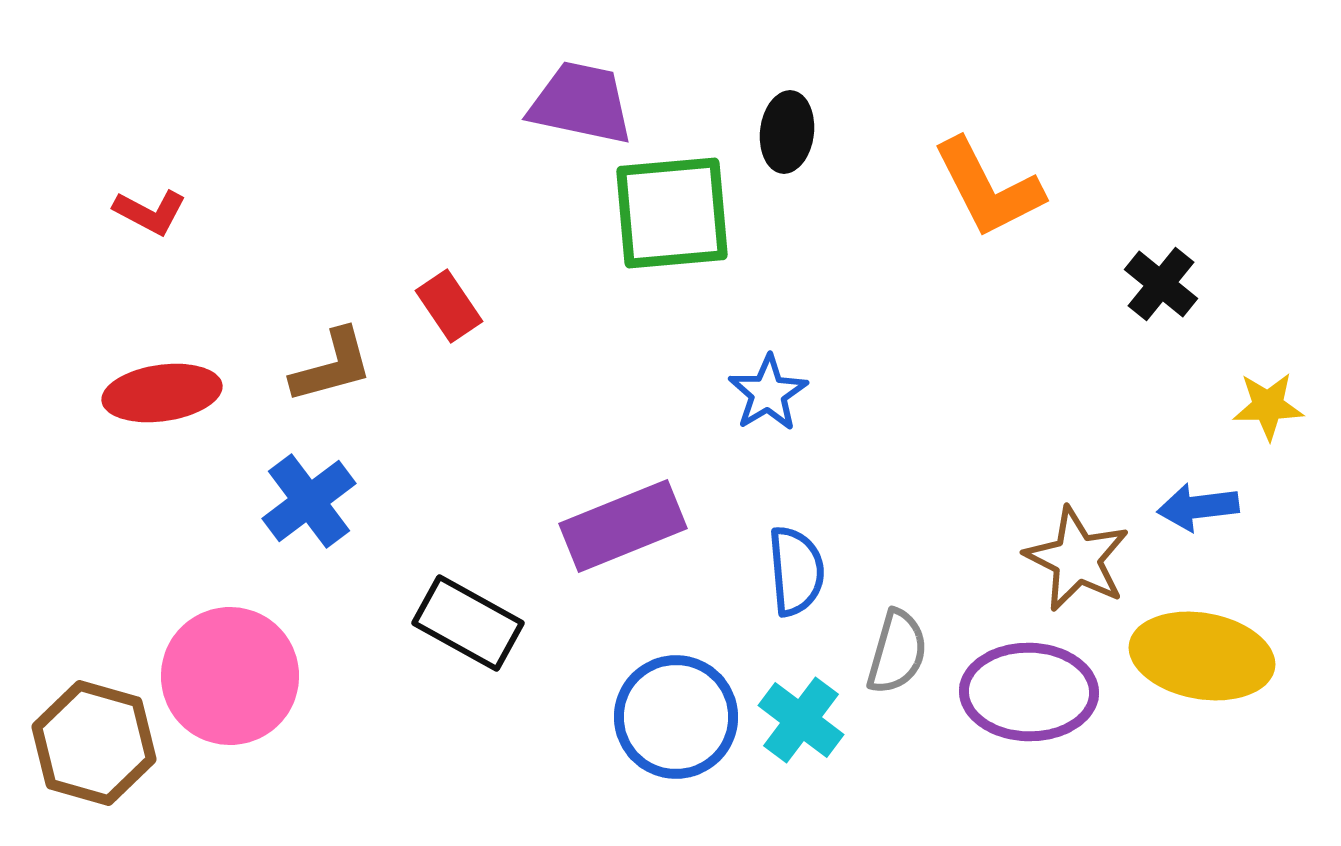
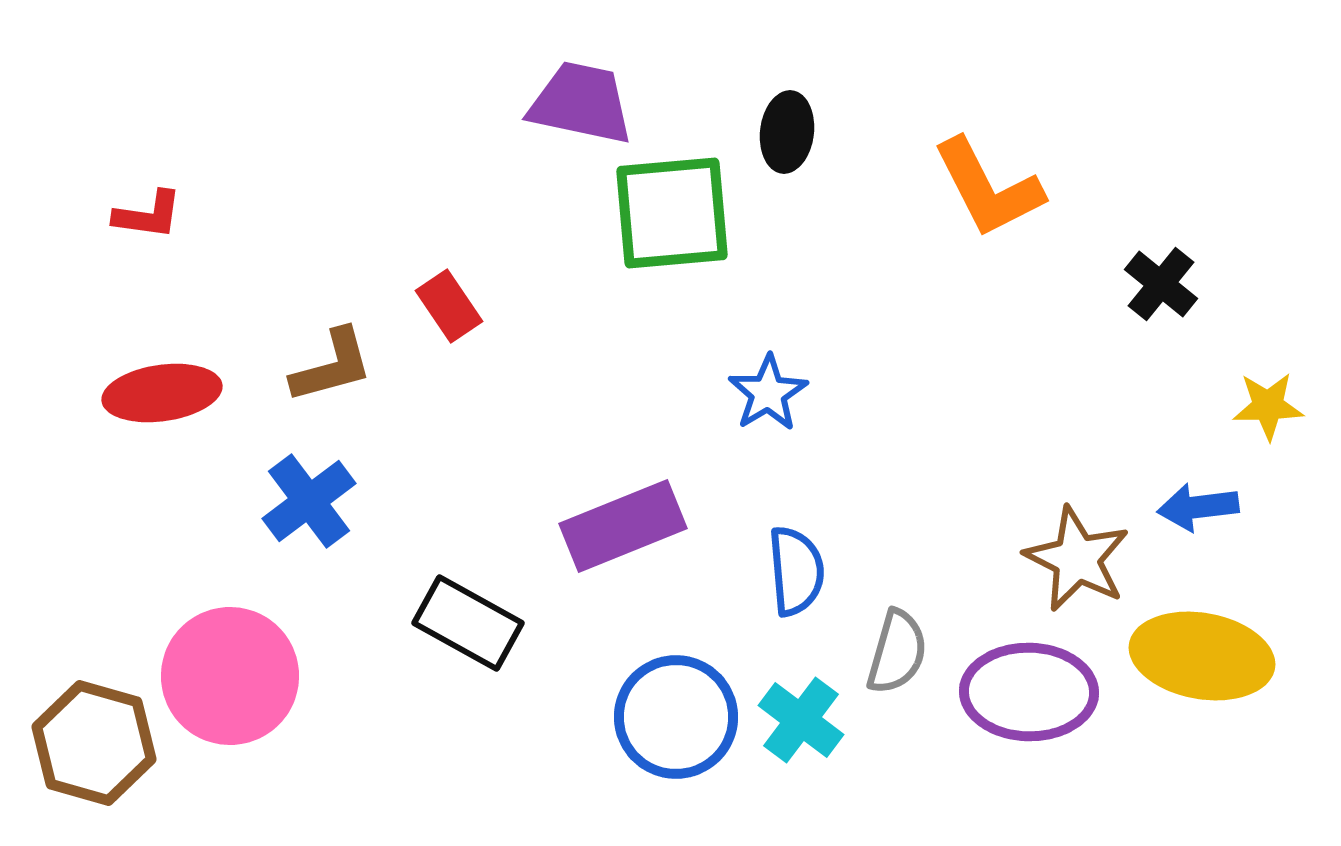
red L-shape: moved 2 px left, 3 px down; rotated 20 degrees counterclockwise
